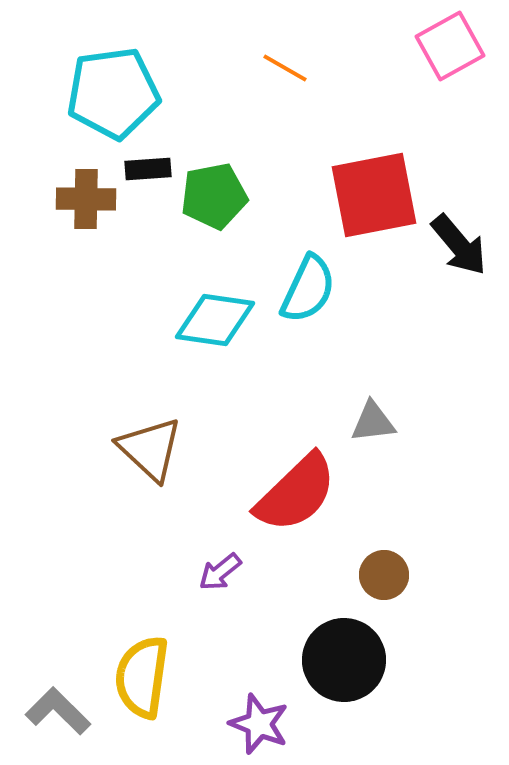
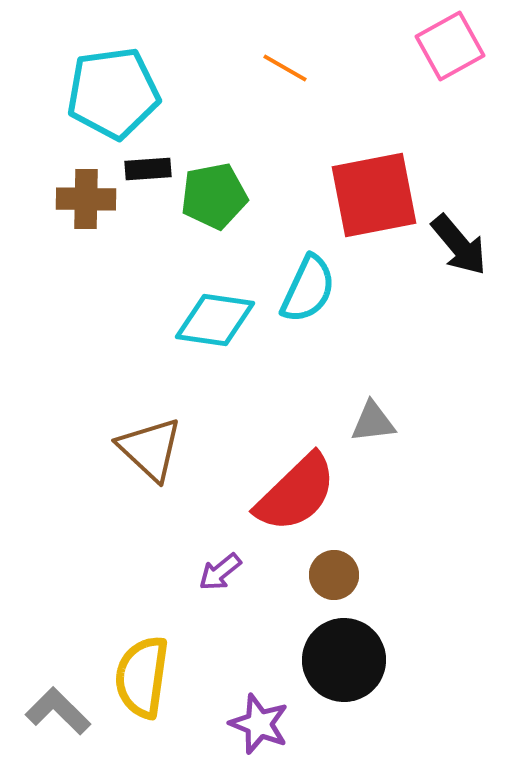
brown circle: moved 50 px left
